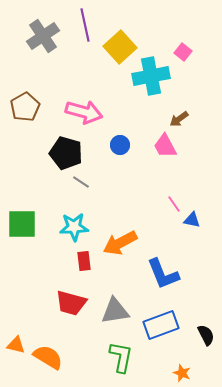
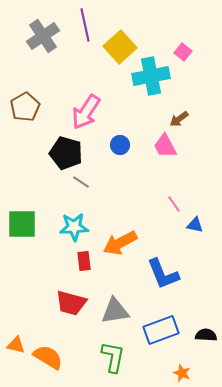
pink arrow: moved 2 px right; rotated 108 degrees clockwise
blue triangle: moved 3 px right, 5 px down
blue rectangle: moved 5 px down
black semicircle: rotated 60 degrees counterclockwise
green L-shape: moved 8 px left
